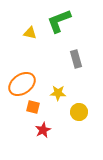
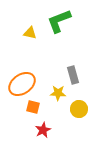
gray rectangle: moved 3 px left, 16 px down
yellow circle: moved 3 px up
